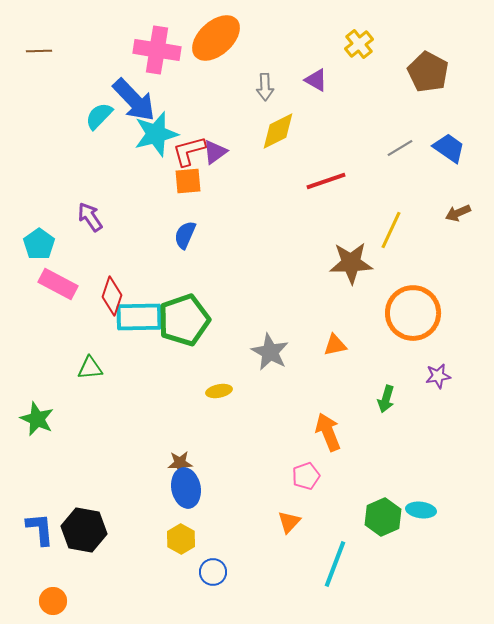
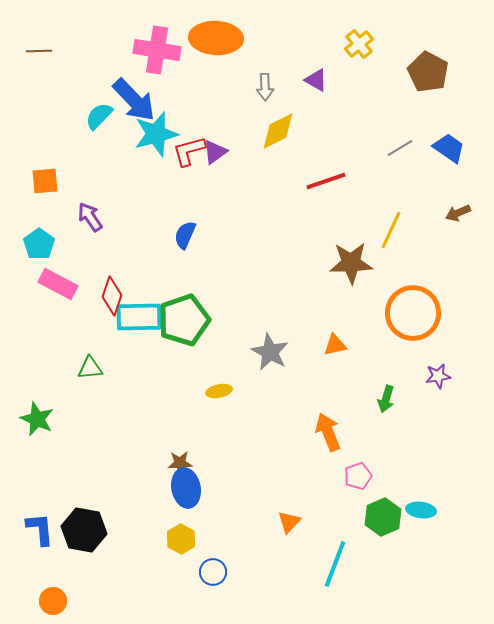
orange ellipse at (216, 38): rotated 45 degrees clockwise
orange square at (188, 181): moved 143 px left
pink pentagon at (306, 476): moved 52 px right
